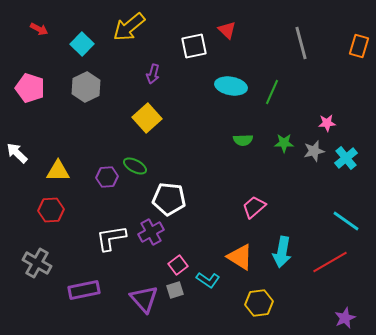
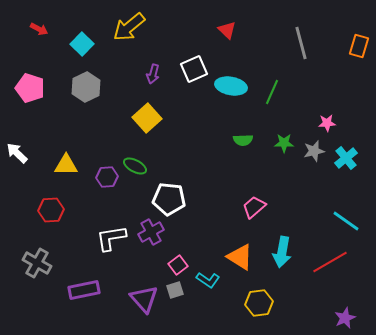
white square: moved 23 px down; rotated 12 degrees counterclockwise
yellow triangle: moved 8 px right, 6 px up
